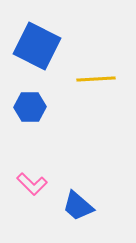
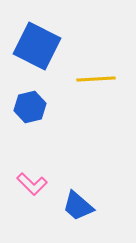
blue hexagon: rotated 12 degrees counterclockwise
